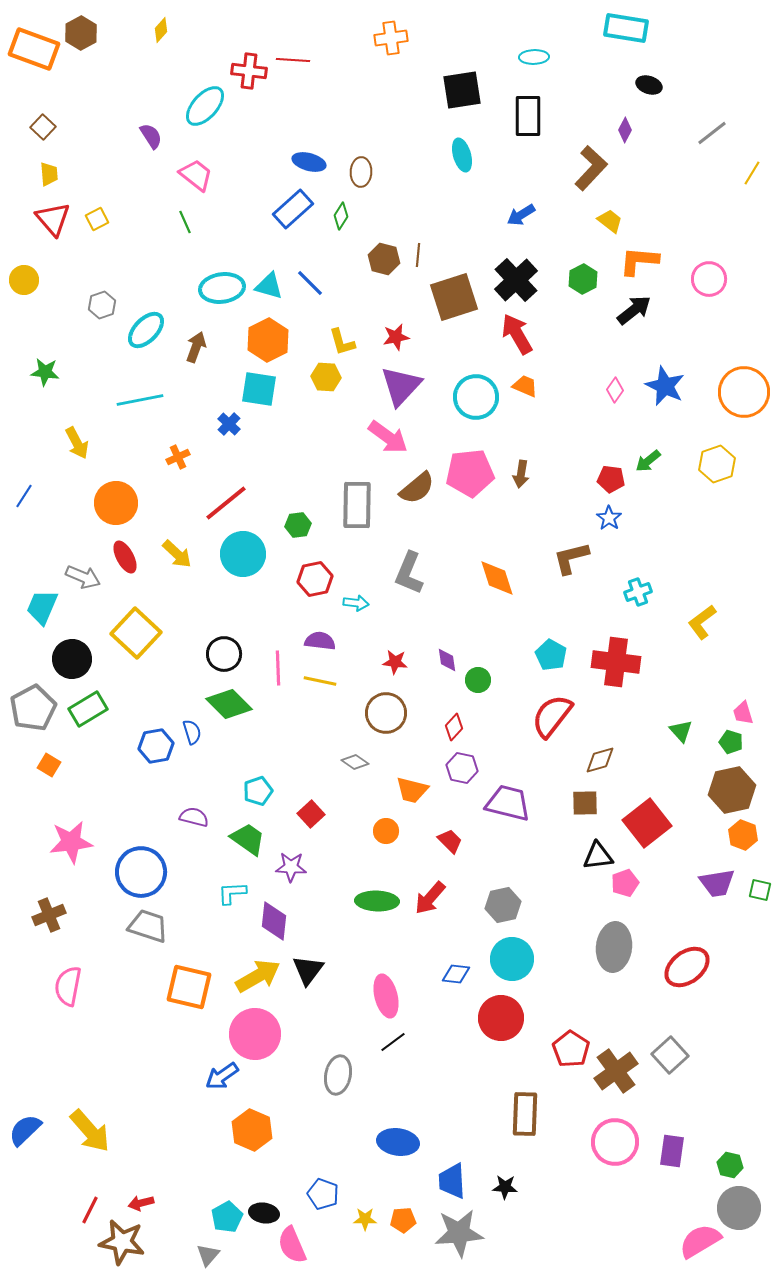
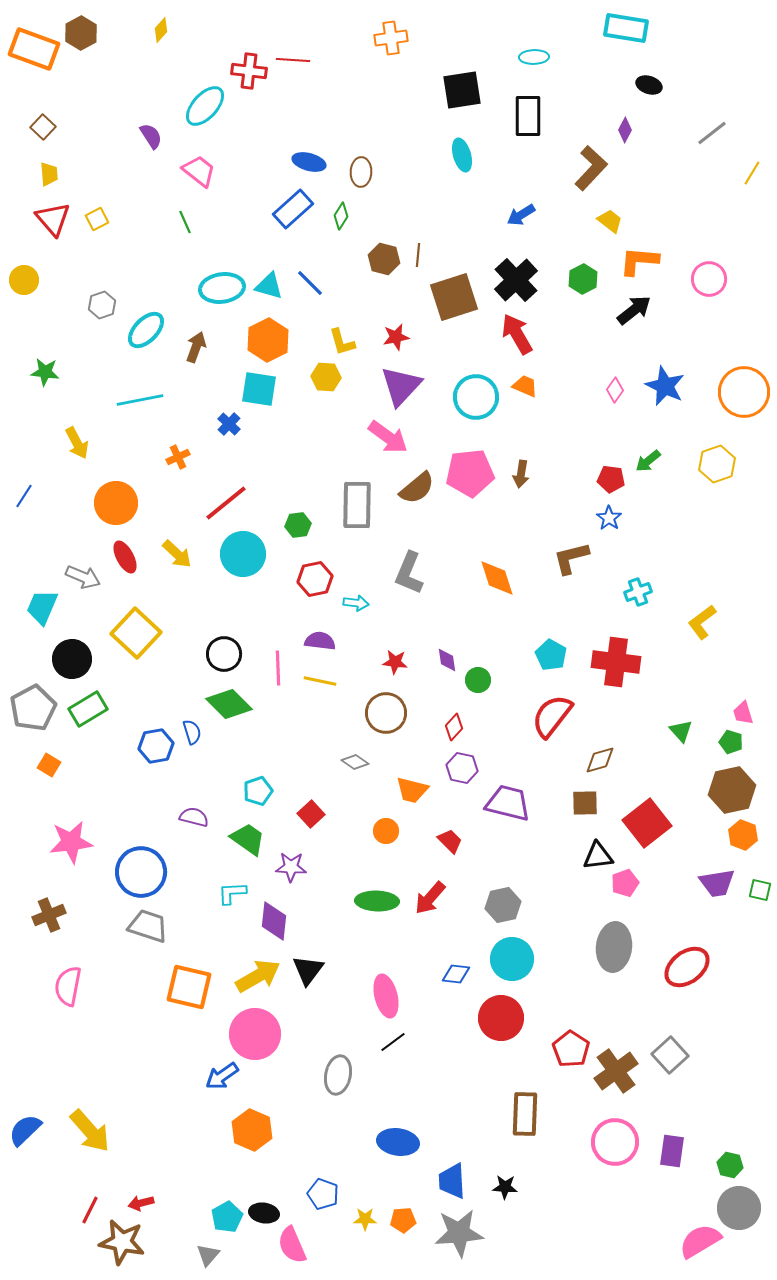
pink trapezoid at (196, 175): moved 3 px right, 4 px up
